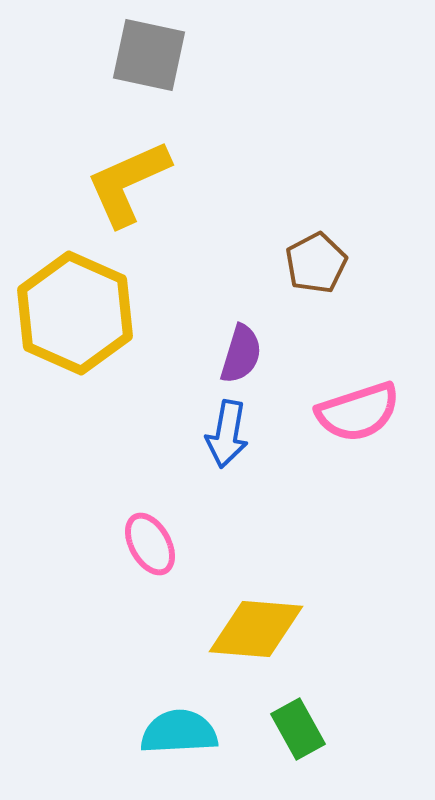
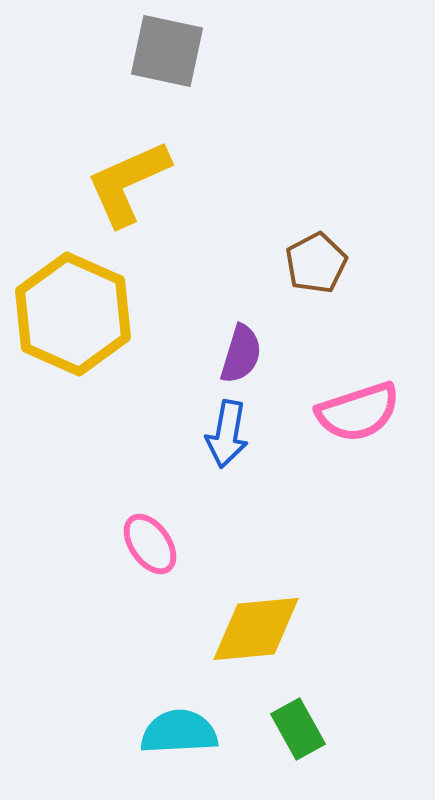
gray square: moved 18 px right, 4 px up
yellow hexagon: moved 2 px left, 1 px down
pink ellipse: rotated 6 degrees counterclockwise
yellow diamond: rotated 10 degrees counterclockwise
